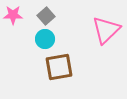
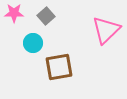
pink star: moved 1 px right, 2 px up
cyan circle: moved 12 px left, 4 px down
